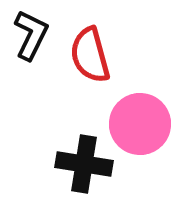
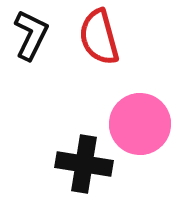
red semicircle: moved 9 px right, 18 px up
